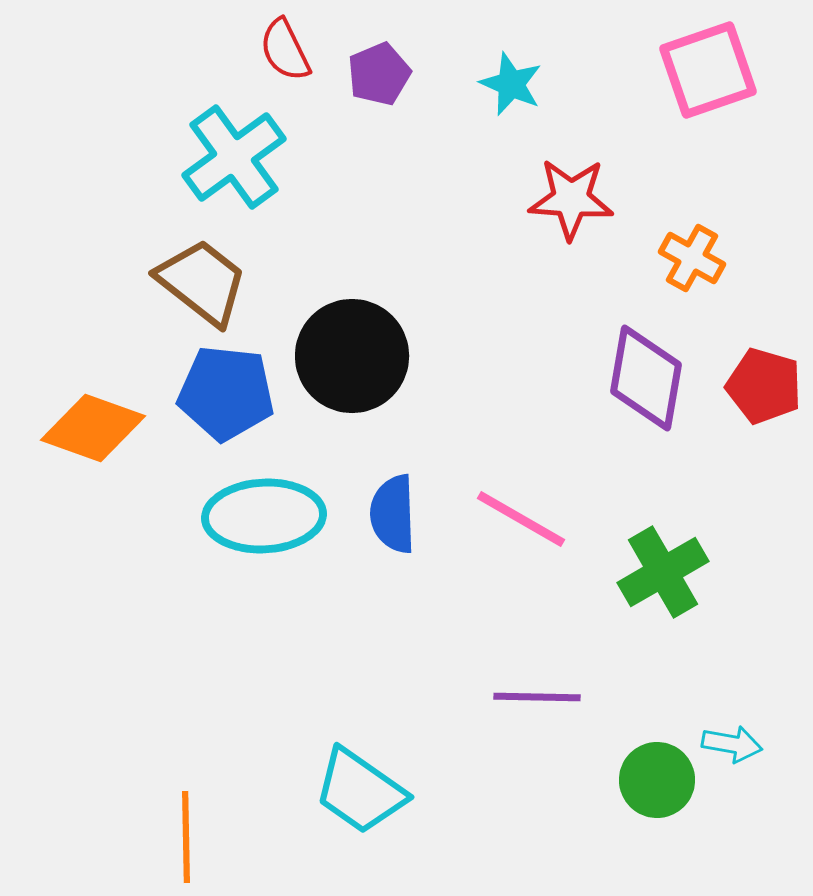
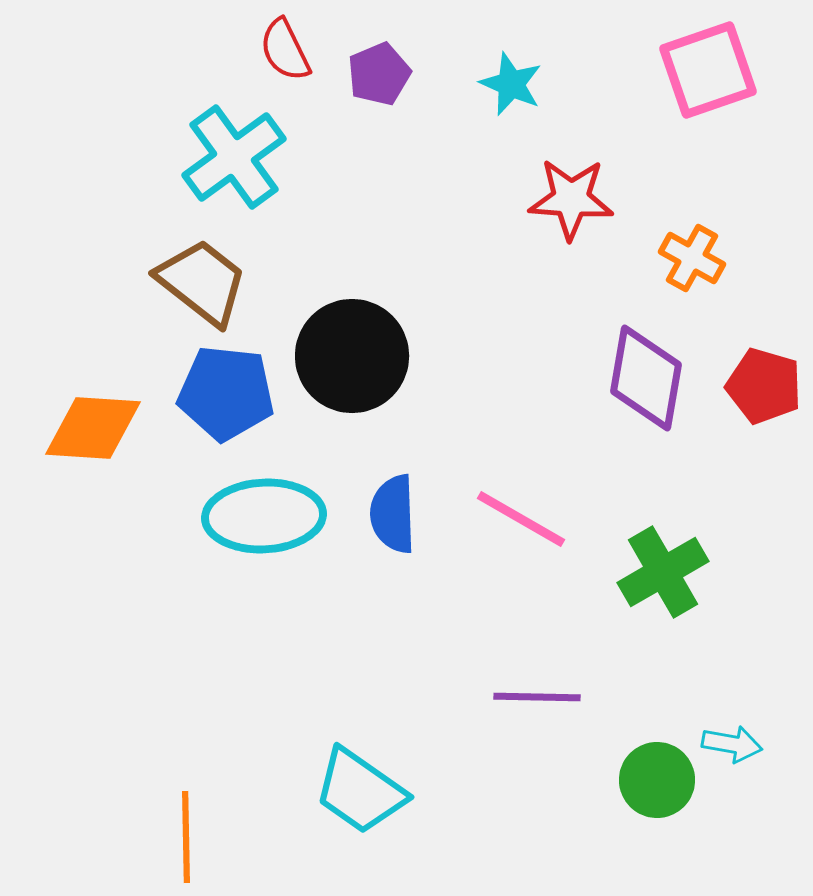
orange diamond: rotated 16 degrees counterclockwise
